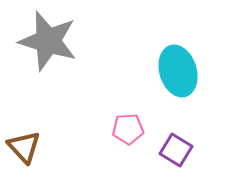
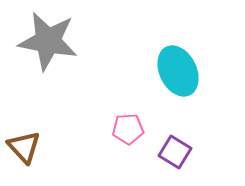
gray star: rotated 6 degrees counterclockwise
cyan ellipse: rotated 9 degrees counterclockwise
purple square: moved 1 px left, 2 px down
